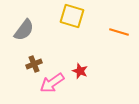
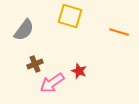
yellow square: moved 2 px left
brown cross: moved 1 px right
red star: moved 1 px left
